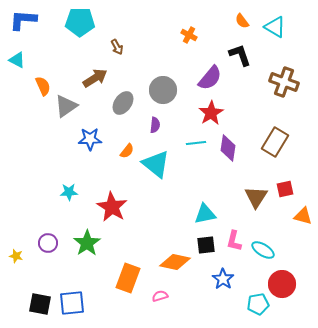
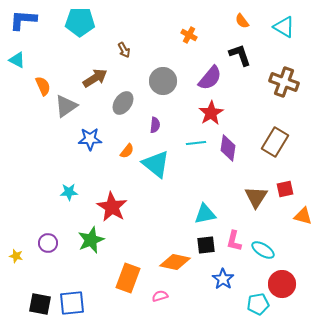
cyan triangle at (275, 27): moved 9 px right
brown arrow at (117, 47): moved 7 px right, 3 px down
gray circle at (163, 90): moved 9 px up
green star at (87, 243): moved 4 px right, 3 px up; rotated 12 degrees clockwise
